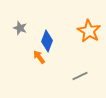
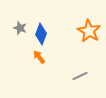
blue diamond: moved 6 px left, 7 px up
